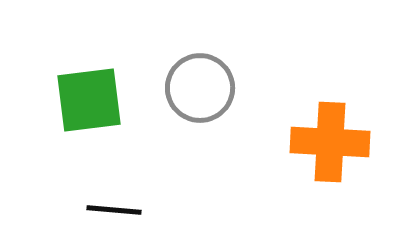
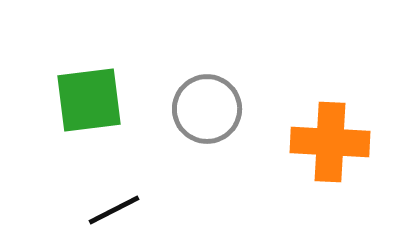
gray circle: moved 7 px right, 21 px down
black line: rotated 32 degrees counterclockwise
